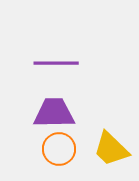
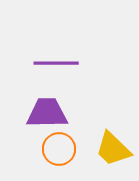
purple trapezoid: moved 7 px left
yellow trapezoid: moved 2 px right
